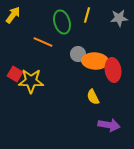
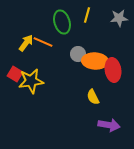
yellow arrow: moved 13 px right, 28 px down
yellow star: rotated 10 degrees counterclockwise
